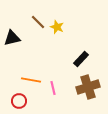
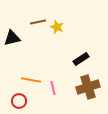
brown line: rotated 56 degrees counterclockwise
black rectangle: rotated 14 degrees clockwise
